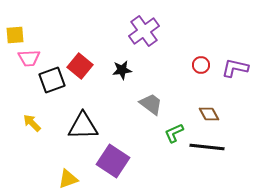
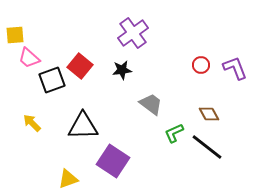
purple cross: moved 11 px left, 2 px down
pink trapezoid: rotated 45 degrees clockwise
purple L-shape: rotated 56 degrees clockwise
black line: rotated 32 degrees clockwise
